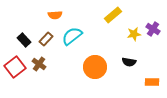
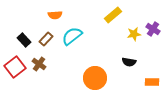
orange circle: moved 11 px down
